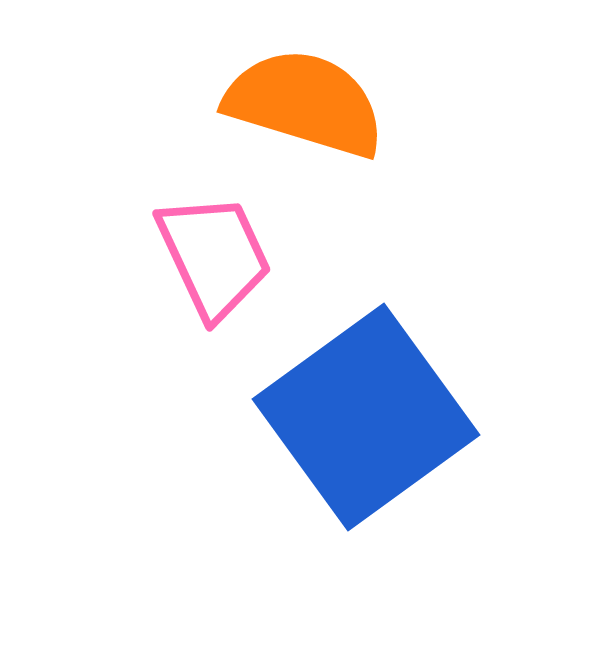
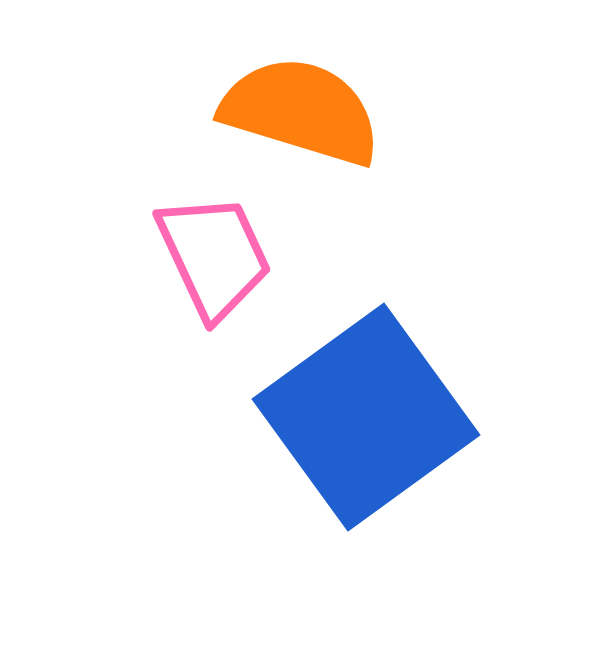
orange semicircle: moved 4 px left, 8 px down
